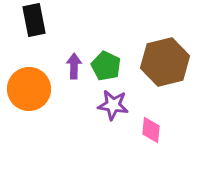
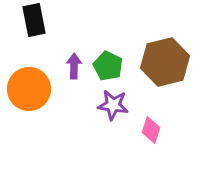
green pentagon: moved 2 px right
pink diamond: rotated 12 degrees clockwise
